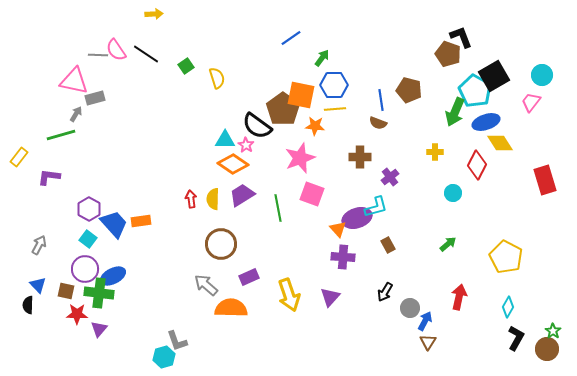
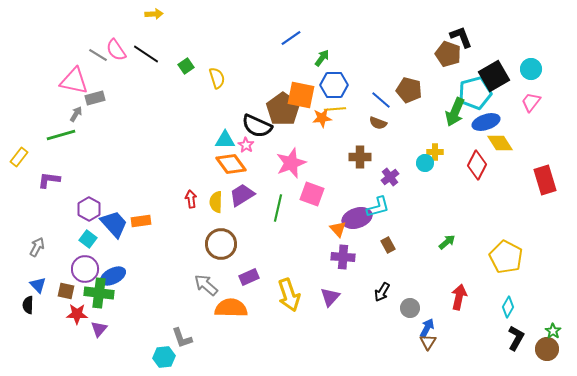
gray line at (98, 55): rotated 30 degrees clockwise
cyan circle at (542, 75): moved 11 px left, 6 px up
cyan pentagon at (475, 91): moved 2 px down; rotated 28 degrees clockwise
blue line at (381, 100): rotated 40 degrees counterclockwise
black semicircle at (257, 126): rotated 12 degrees counterclockwise
orange star at (315, 126): moved 7 px right, 8 px up; rotated 12 degrees counterclockwise
pink star at (300, 158): moved 9 px left, 5 px down
orange diamond at (233, 164): moved 2 px left; rotated 20 degrees clockwise
purple L-shape at (49, 177): moved 3 px down
cyan circle at (453, 193): moved 28 px left, 30 px up
yellow semicircle at (213, 199): moved 3 px right, 3 px down
cyan L-shape at (376, 207): moved 2 px right
green line at (278, 208): rotated 24 degrees clockwise
green arrow at (448, 244): moved 1 px left, 2 px up
gray arrow at (39, 245): moved 2 px left, 2 px down
black arrow at (385, 292): moved 3 px left
blue arrow at (425, 321): moved 2 px right, 7 px down
gray L-shape at (177, 341): moved 5 px right, 3 px up
cyan hexagon at (164, 357): rotated 10 degrees clockwise
